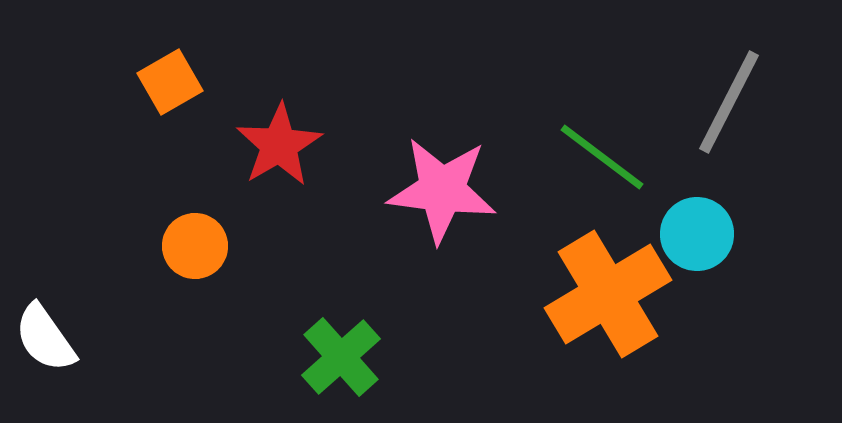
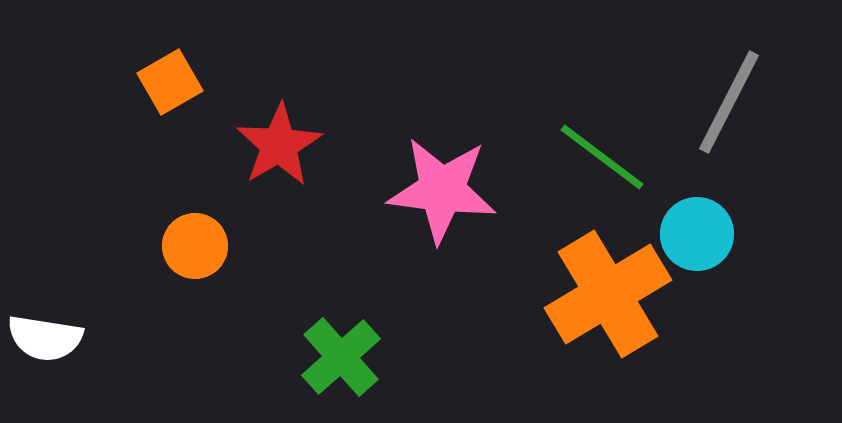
white semicircle: rotated 46 degrees counterclockwise
